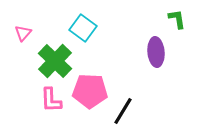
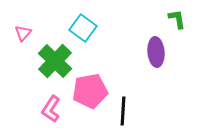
pink pentagon: rotated 12 degrees counterclockwise
pink L-shape: moved 9 px down; rotated 36 degrees clockwise
black line: rotated 28 degrees counterclockwise
